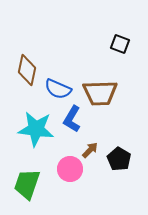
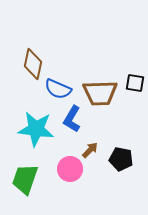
black square: moved 15 px right, 39 px down; rotated 12 degrees counterclockwise
brown diamond: moved 6 px right, 6 px up
black pentagon: moved 2 px right; rotated 20 degrees counterclockwise
green trapezoid: moved 2 px left, 5 px up
